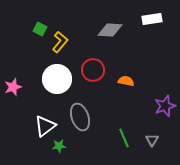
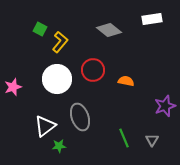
gray diamond: moved 1 px left; rotated 35 degrees clockwise
